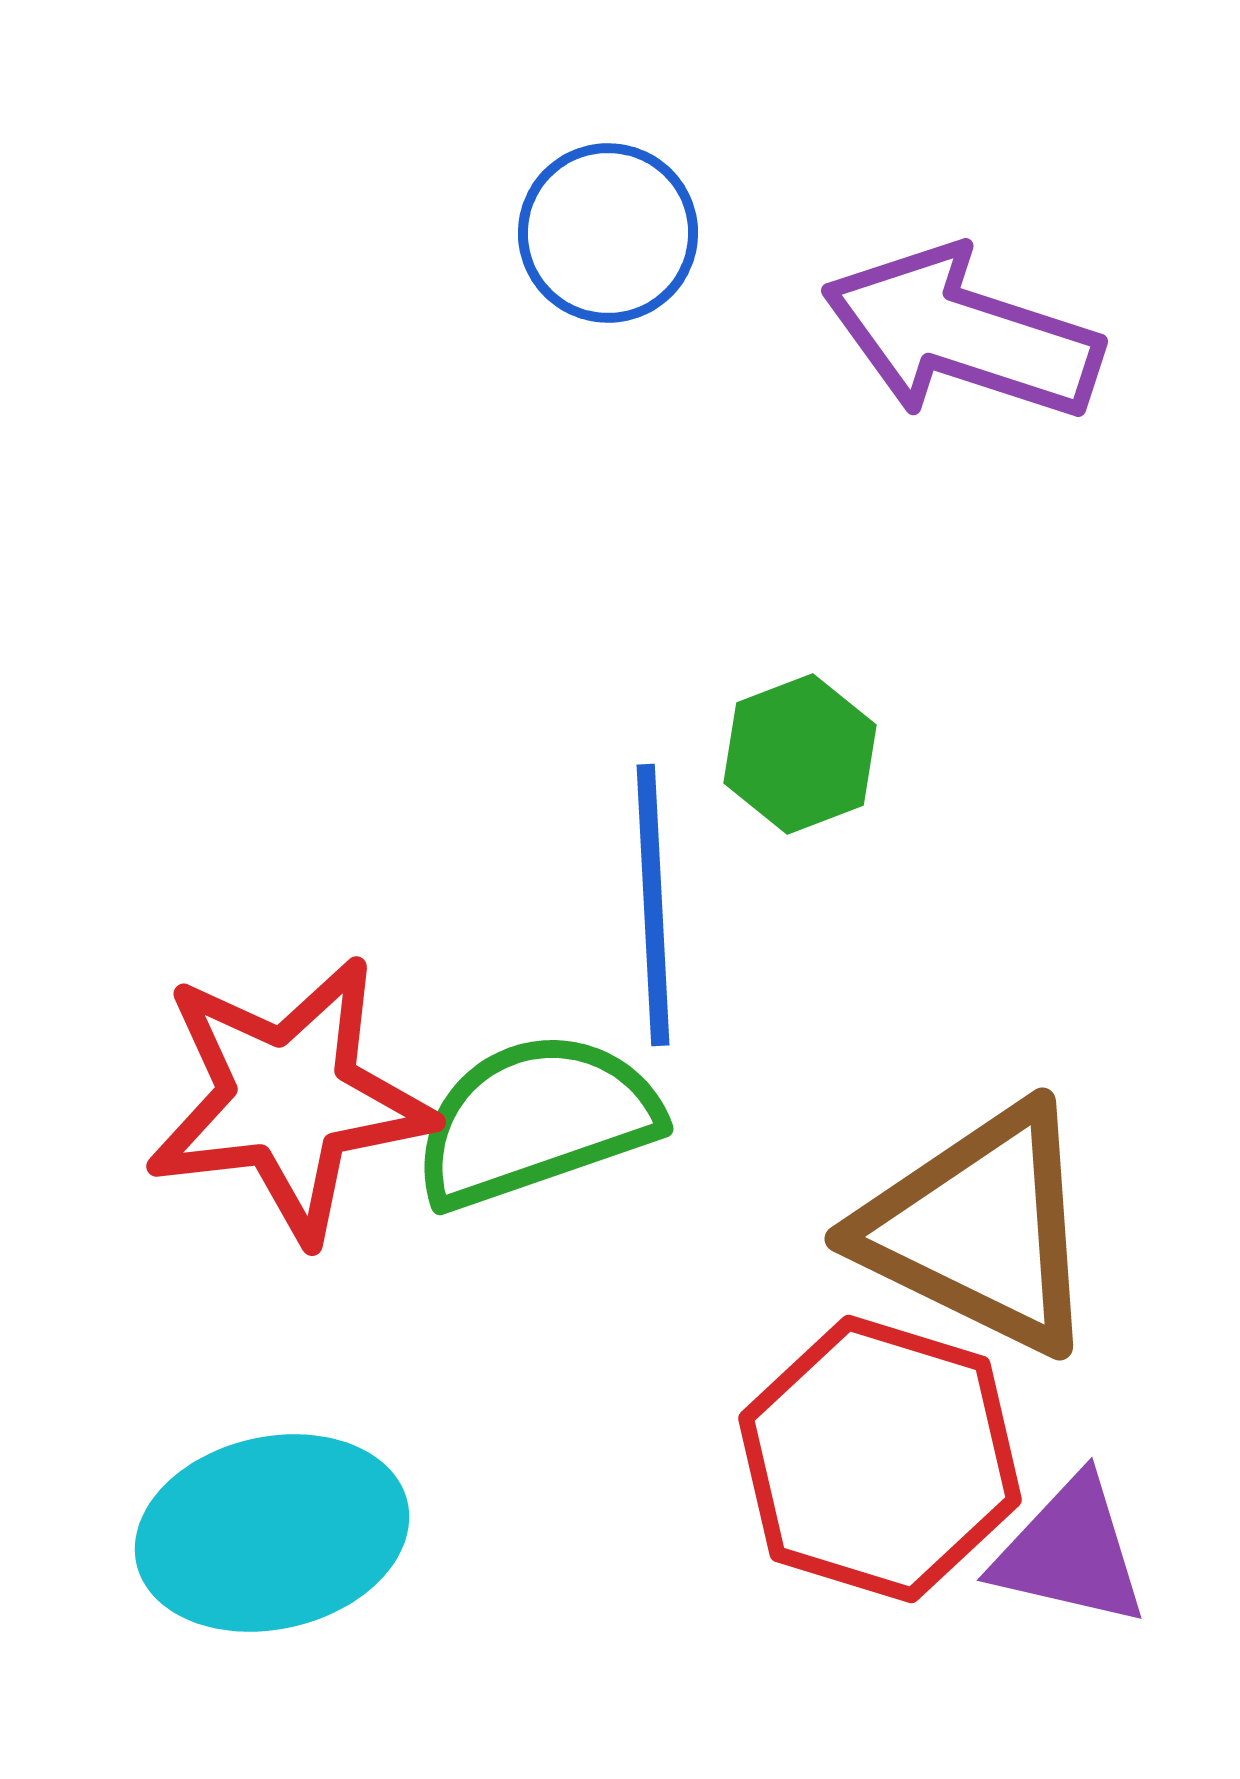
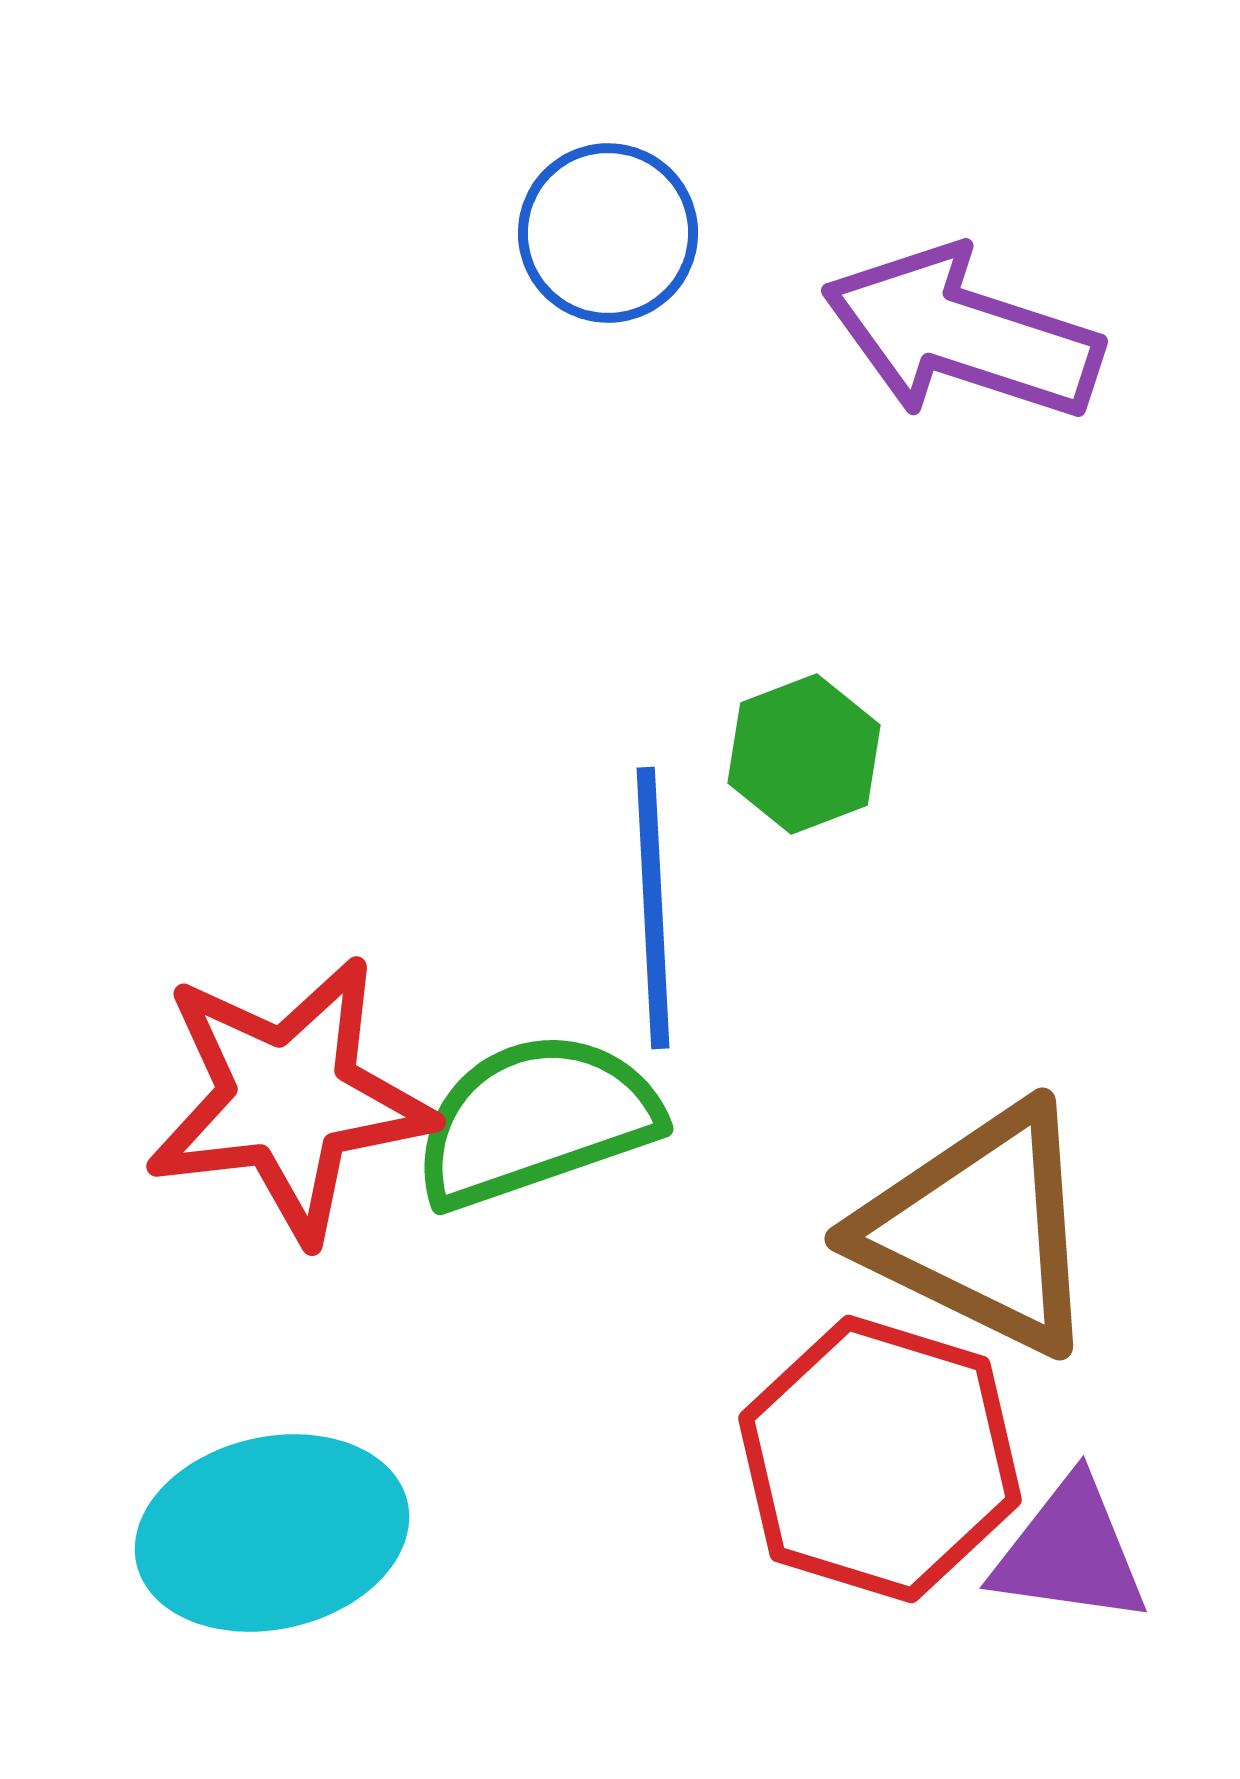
green hexagon: moved 4 px right
blue line: moved 3 px down
purple triangle: rotated 5 degrees counterclockwise
